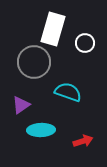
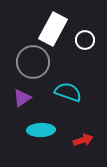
white rectangle: rotated 12 degrees clockwise
white circle: moved 3 px up
gray circle: moved 1 px left
purple triangle: moved 1 px right, 7 px up
red arrow: moved 1 px up
